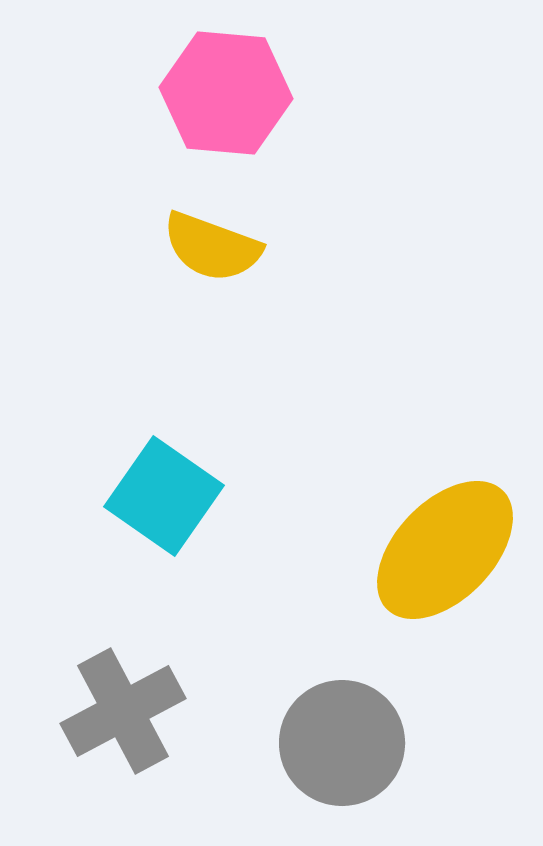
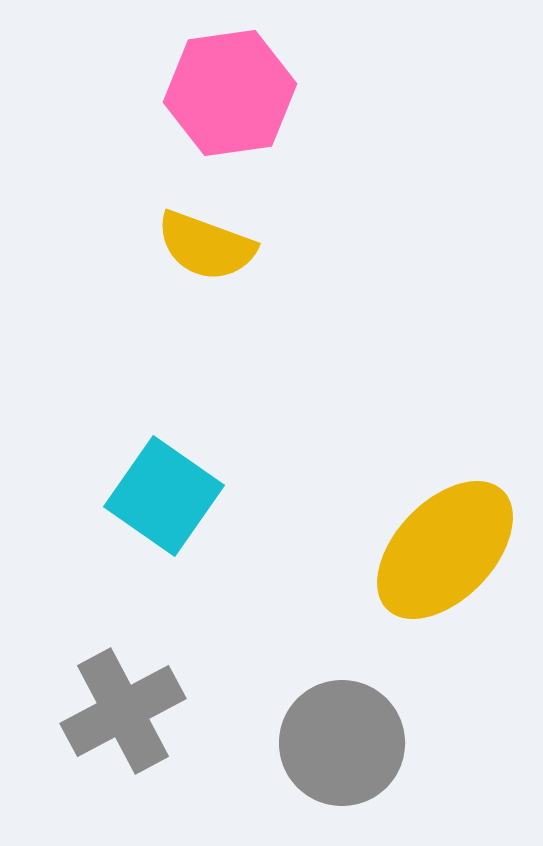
pink hexagon: moved 4 px right; rotated 13 degrees counterclockwise
yellow semicircle: moved 6 px left, 1 px up
